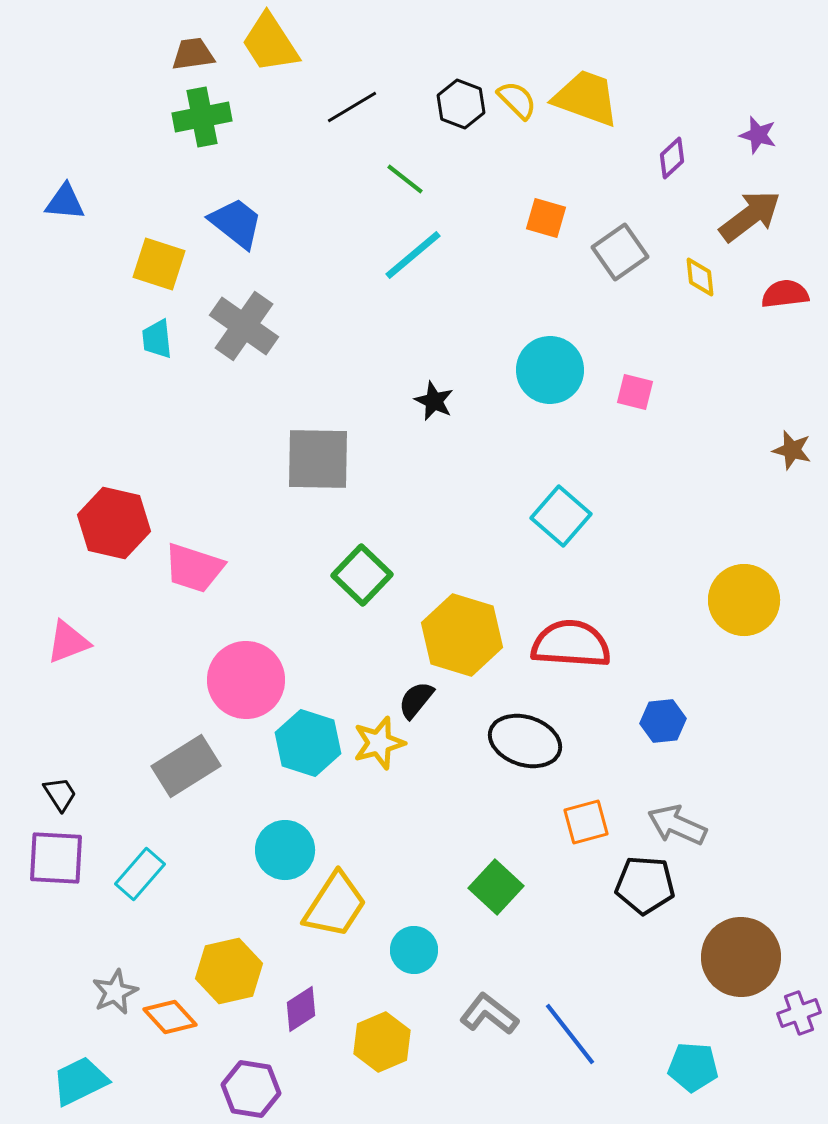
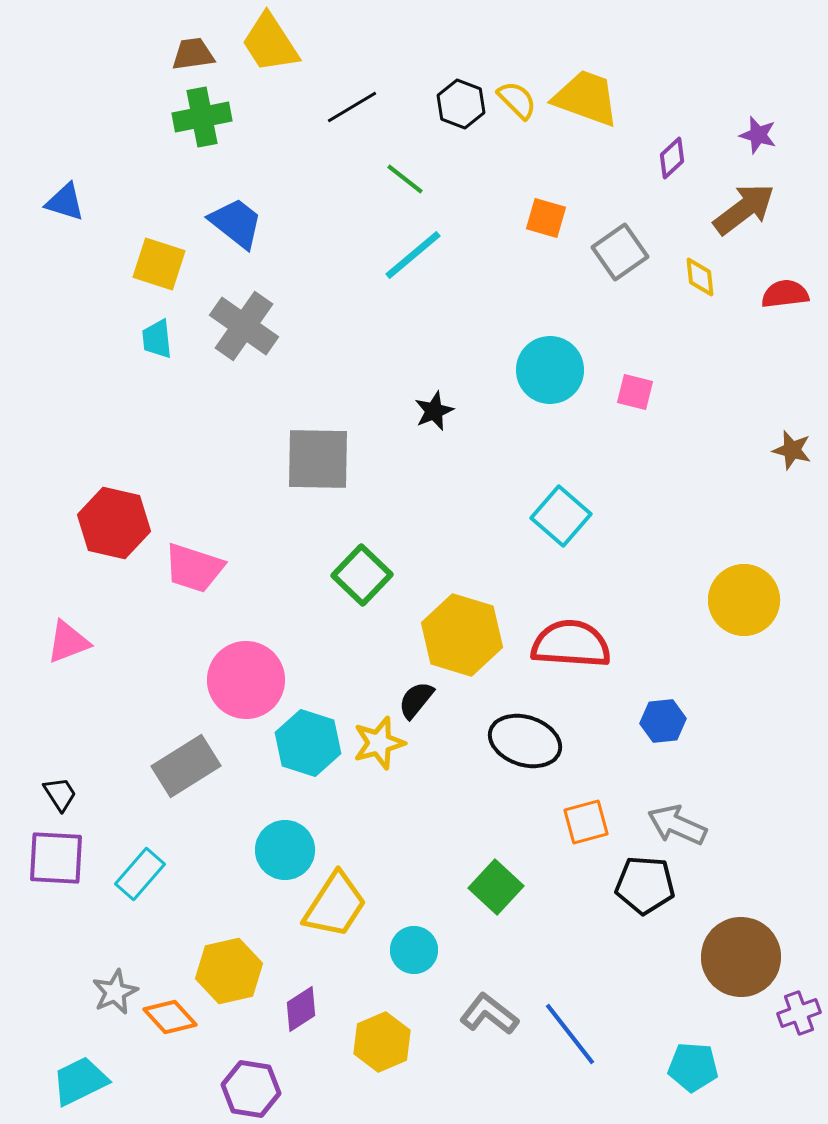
blue triangle at (65, 202): rotated 12 degrees clockwise
brown arrow at (750, 216): moved 6 px left, 7 px up
black star at (434, 401): moved 10 px down; rotated 24 degrees clockwise
